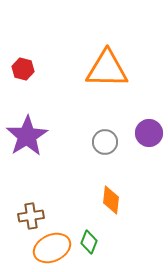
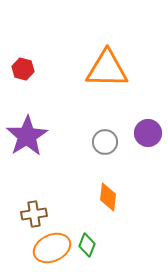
purple circle: moved 1 px left
orange diamond: moved 3 px left, 3 px up
brown cross: moved 3 px right, 2 px up
green diamond: moved 2 px left, 3 px down
